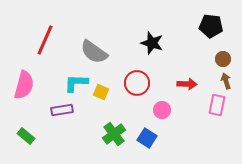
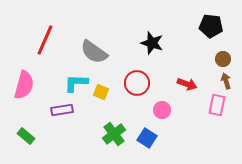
red arrow: rotated 18 degrees clockwise
